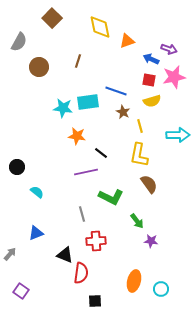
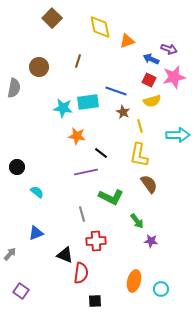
gray semicircle: moved 5 px left, 46 px down; rotated 18 degrees counterclockwise
red square: rotated 16 degrees clockwise
